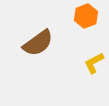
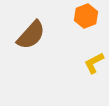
brown semicircle: moved 7 px left, 8 px up; rotated 12 degrees counterclockwise
